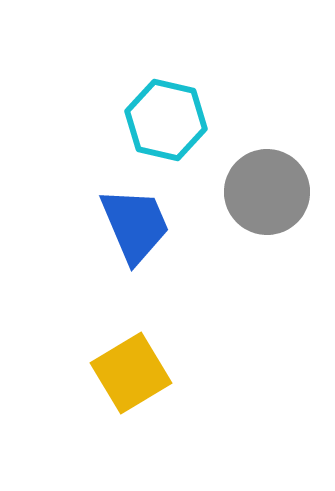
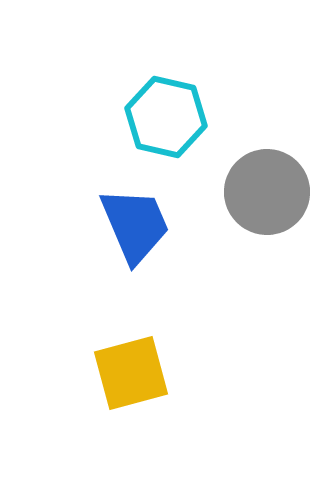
cyan hexagon: moved 3 px up
yellow square: rotated 16 degrees clockwise
